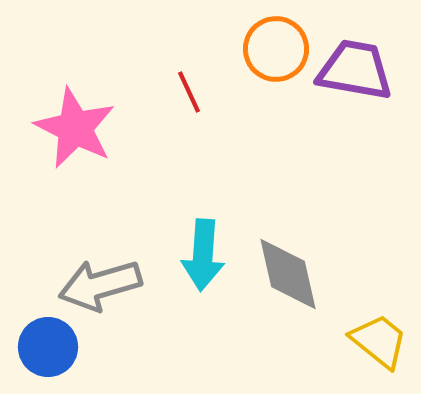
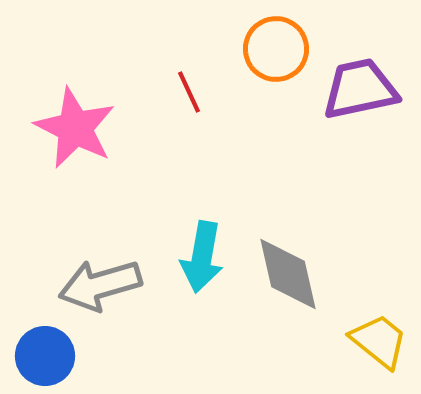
purple trapezoid: moved 5 px right, 19 px down; rotated 22 degrees counterclockwise
cyan arrow: moved 1 px left, 2 px down; rotated 6 degrees clockwise
blue circle: moved 3 px left, 9 px down
